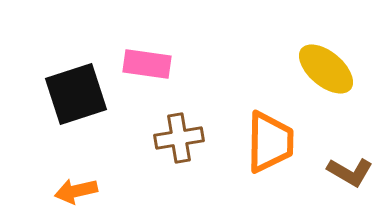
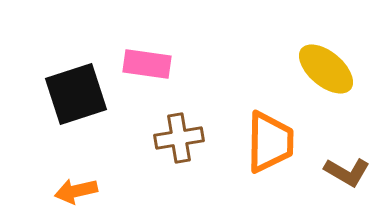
brown L-shape: moved 3 px left
